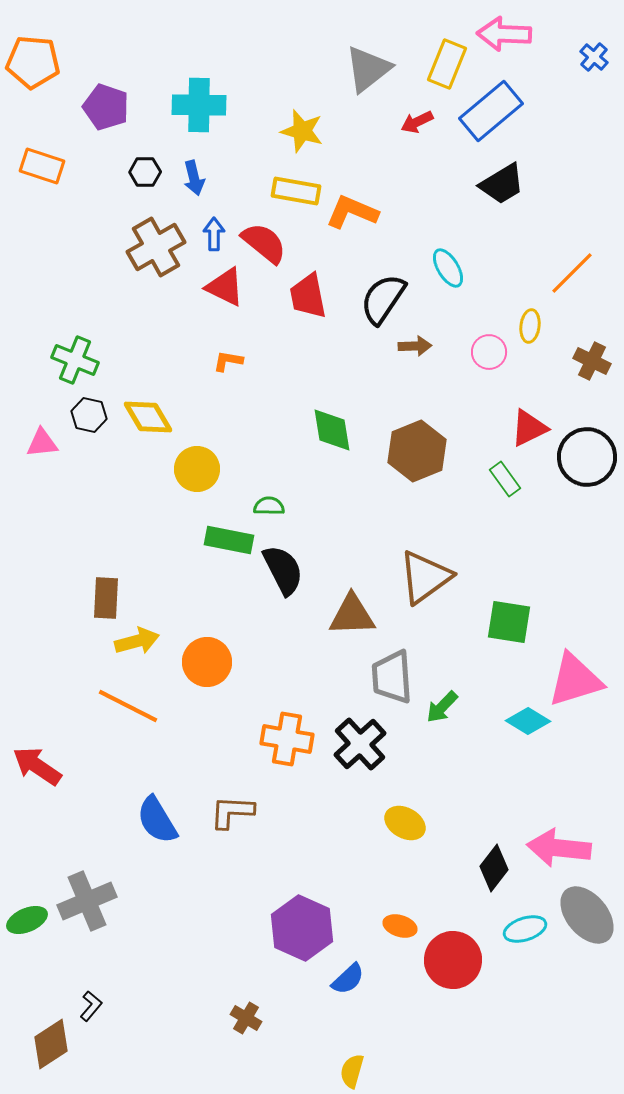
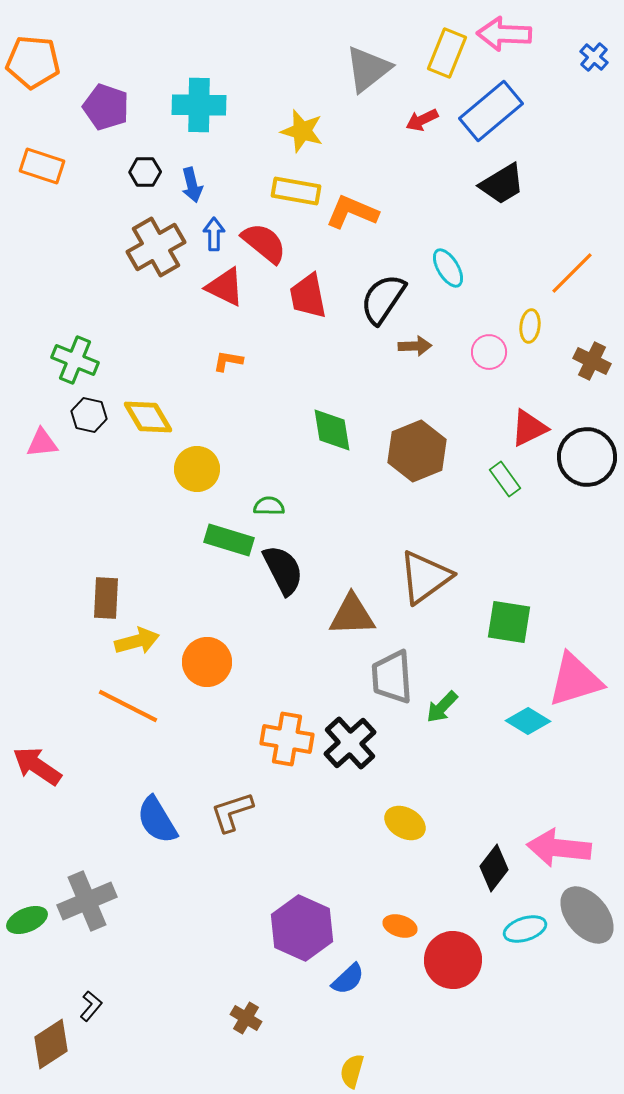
yellow rectangle at (447, 64): moved 11 px up
red arrow at (417, 122): moved 5 px right, 2 px up
blue arrow at (194, 178): moved 2 px left, 7 px down
green rectangle at (229, 540): rotated 6 degrees clockwise
black cross at (360, 744): moved 10 px left, 1 px up
brown L-shape at (232, 812): rotated 21 degrees counterclockwise
